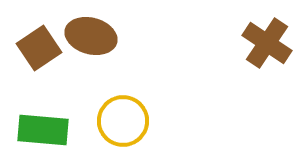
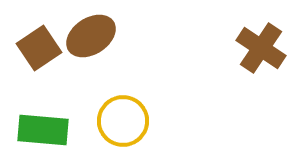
brown ellipse: rotated 48 degrees counterclockwise
brown cross: moved 6 px left, 5 px down
